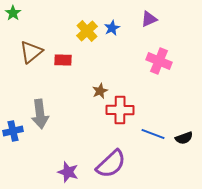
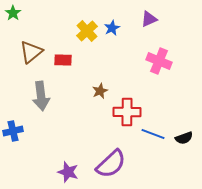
red cross: moved 7 px right, 2 px down
gray arrow: moved 1 px right, 18 px up
